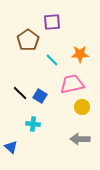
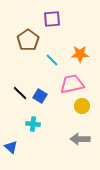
purple square: moved 3 px up
yellow circle: moved 1 px up
